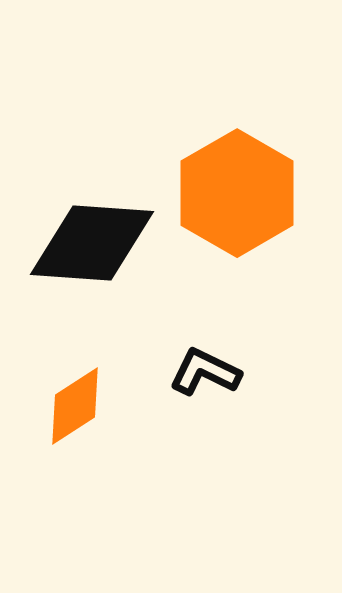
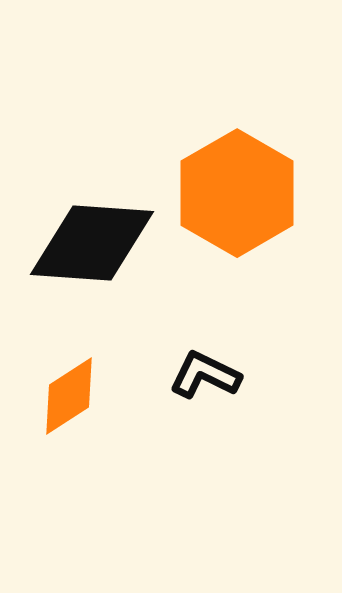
black L-shape: moved 3 px down
orange diamond: moved 6 px left, 10 px up
